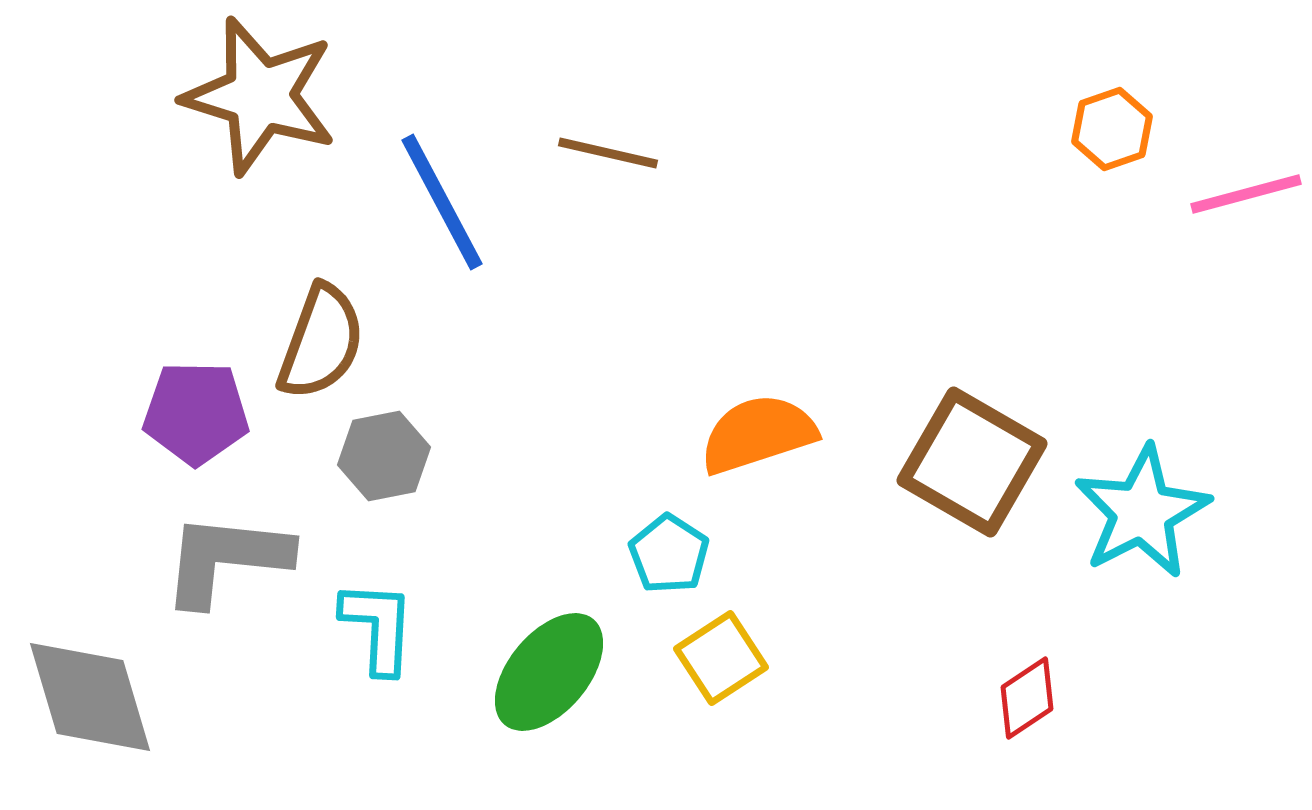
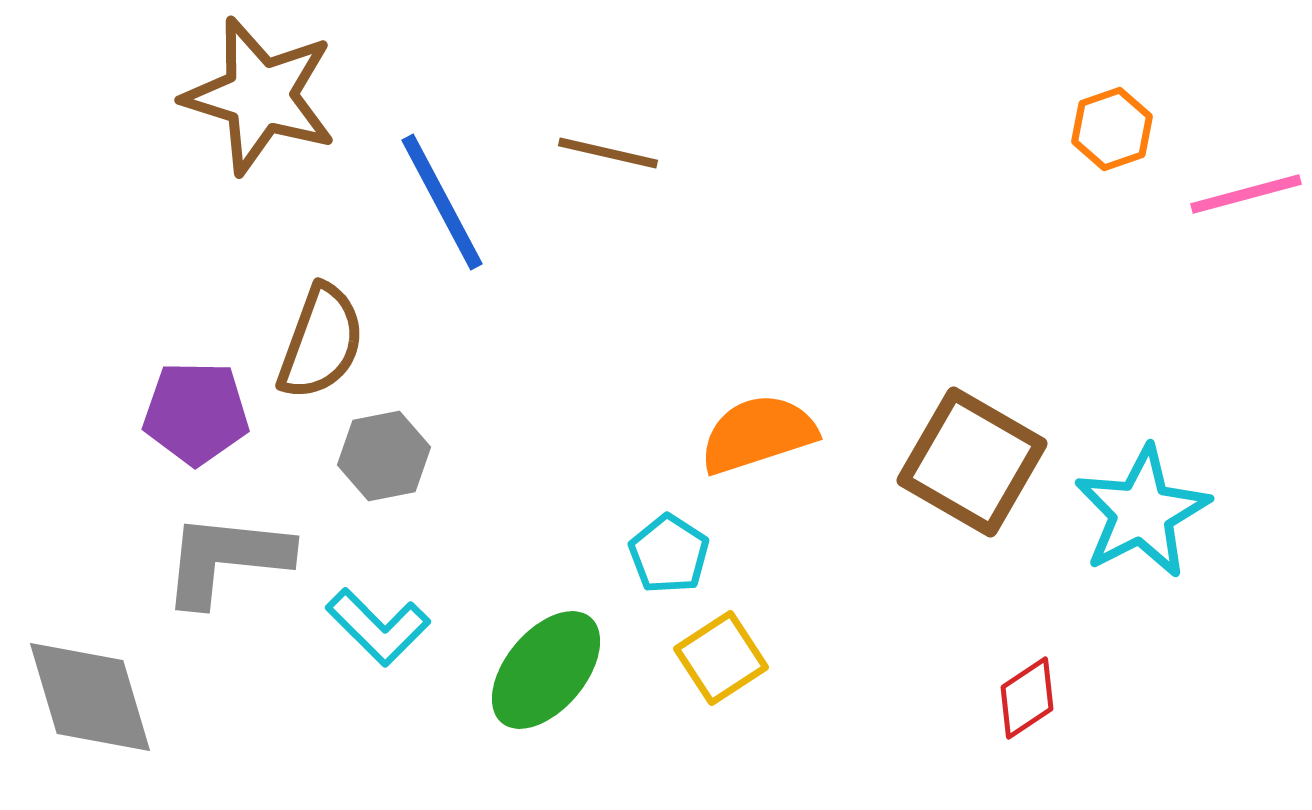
cyan L-shape: rotated 132 degrees clockwise
green ellipse: moved 3 px left, 2 px up
